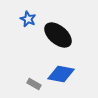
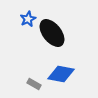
blue star: rotated 21 degrees clockwise
black ellipse: moved 6 px left, 2 px up; rotated 12 degrees clockwise
